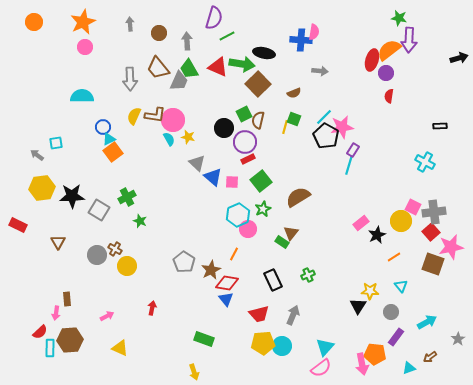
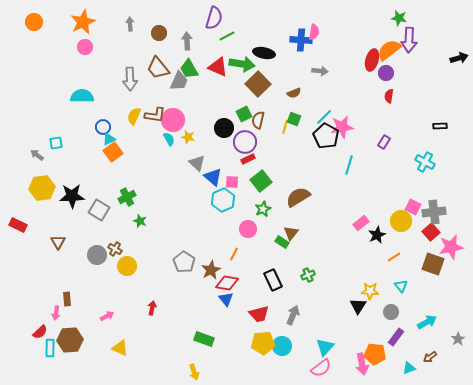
purple rectangle at (353, 150): moved 31 px right, 8 px up
cyan hexagon at (238, 215): moved 15 px left, 15 px up
